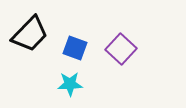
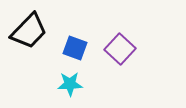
black trapezoid: moved 1 px left, 3 px up
purple square: moved 1 px left
